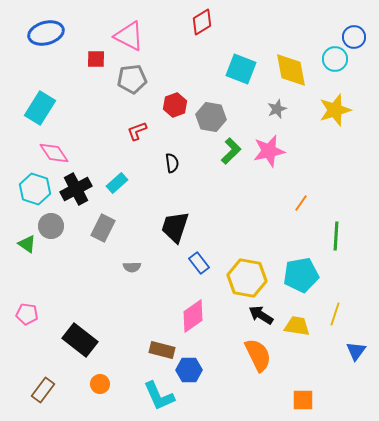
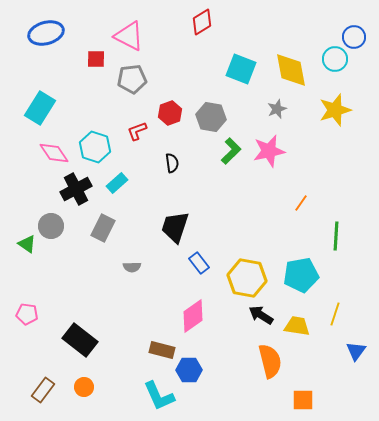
red hexagon at (175, 105): moved 5 px left, 8 px down
cyan hexagon at (35, 189): moved 60 px right, 42 px up
orange semicircle at (258, 355): moved 12 px right, 6 px down; rotated 12 degrees clockwise
orange circle at (100, 384): moved 16 px left, 3 px down
